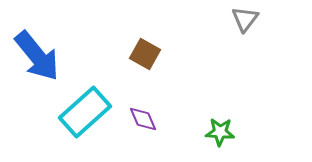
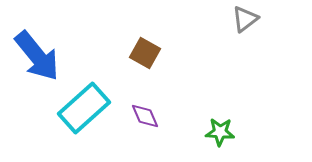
gray triangle: rotated 16 degrees clockwise
brown square: moved 1 px up
cyan rectangle: moved 1 px left, 4 px up
purple diamond: moved 2 px right, 3 px up
